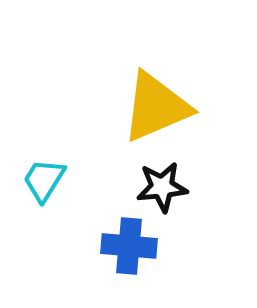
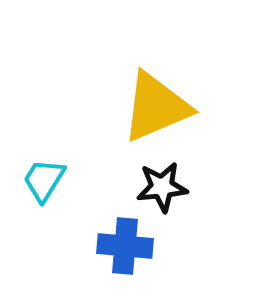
blue cross: moved 4 px left
